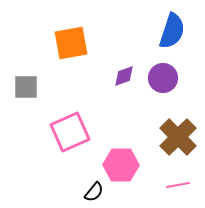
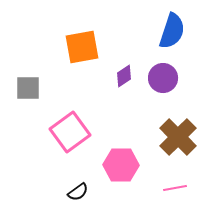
orange square: moved 11 px right, 4 px down
purple diamond: rotated 15 degrees counterclockwise
gray square: moved 2 px right, 1 px down
pink square: rotated 12 degrees counterclockwise
pink line: moved 3 px left, 3 px down
black semicircle: moved 16 px left; rotated 15 degrees clockwise
